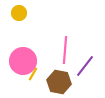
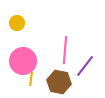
yellow circle: moved 2 px left, 10 px down
yellow line: moved 2 px left, 5 px down; rotated 24 degrees counterclockwise
